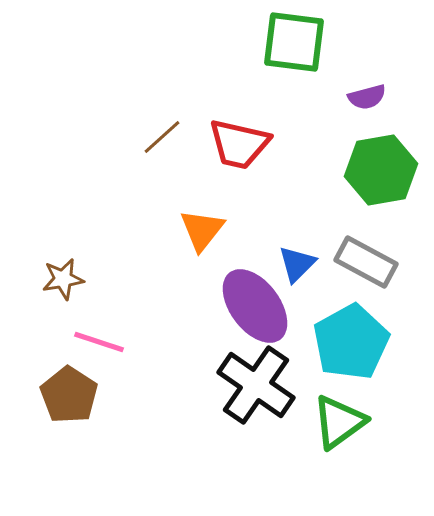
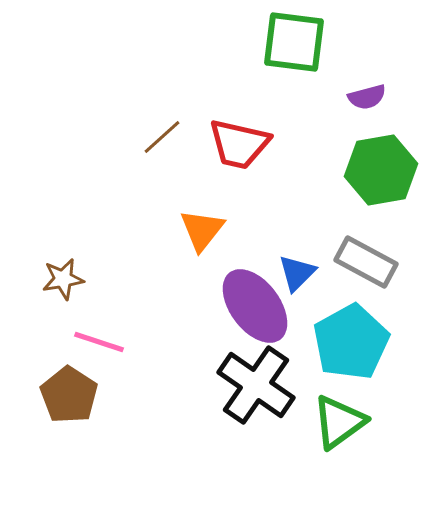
blue triangle: moved 9 px down
